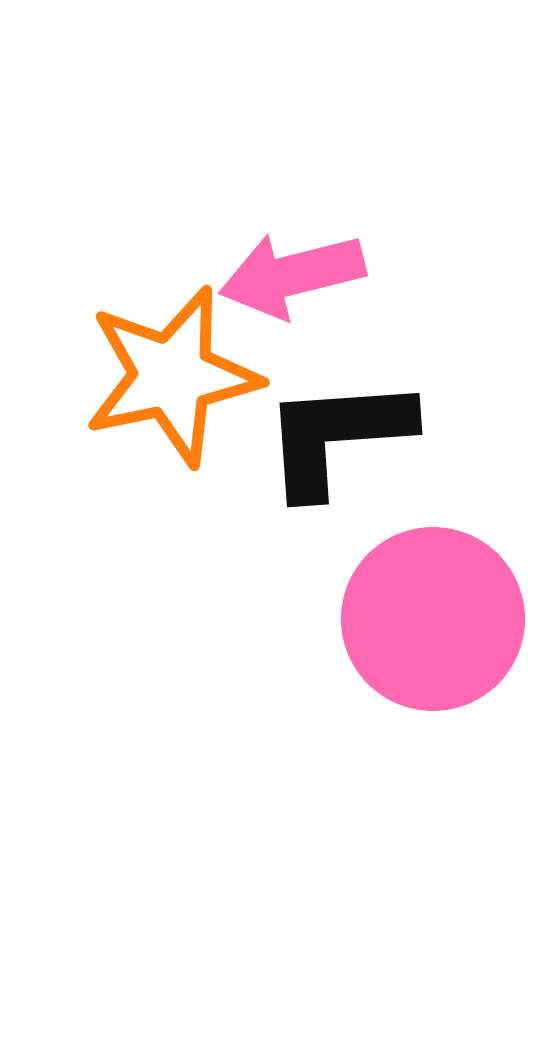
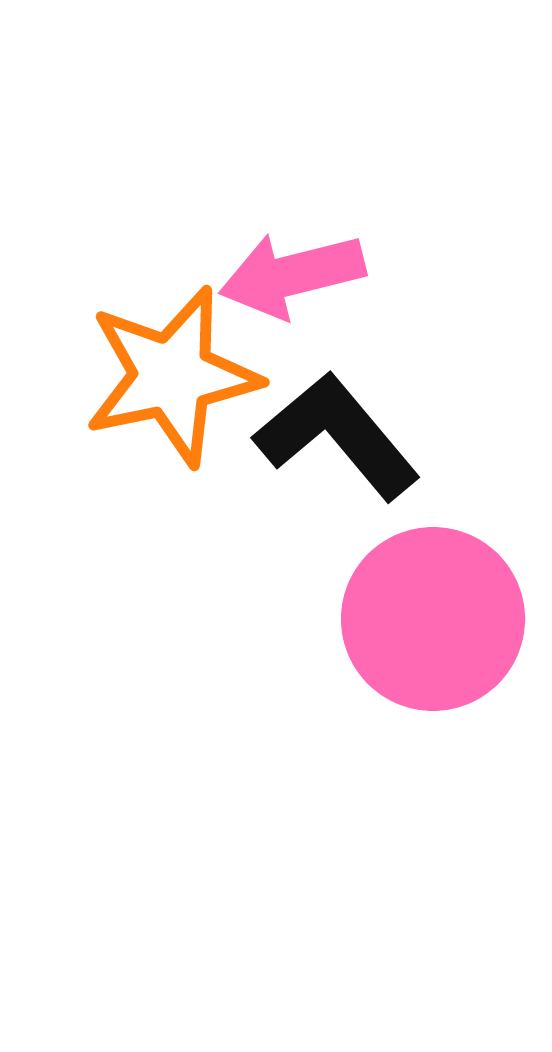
black L-shape: rotated 54 degrees clockwise
